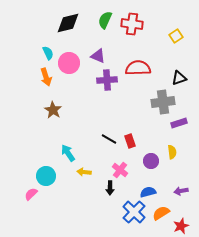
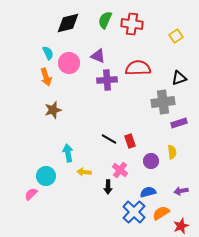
brown star: rotated 24 degrees clockwise
cyan arrow: rotated 24 degrees clockwise
black arrow: moved 2 px left, 1 px up
